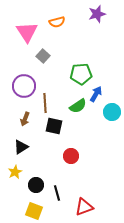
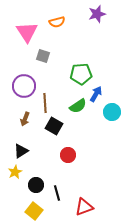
gray square: rotated 24 degrees counterclockwise
black square: rotated 18 degrees clockwise
black triangle: moved 4 px down
red circle: moved 3 px left, 1 px up
yellow square: rotated 18 degrees clockwise
